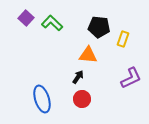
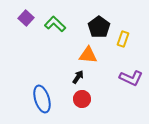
green L-shape: moved 3 px right, 1 px down
black pentagon: rotated 30 degrees clockwise
purple L-shape: rotated 50 degrees clockwise
